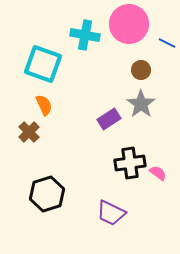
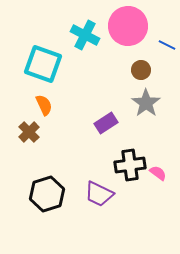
pink circle: moved 1 px left, 2 px down
cyan cross: rotated 16 degrees clockwise
blue line: moved 2 px down
gray star: moved 5 px right, 1 px up
purple rectangle: moved 3 px left, 4 px down
black cross: moved 2 px down
purple trapezoid: moved 12 px left, 19 px up
